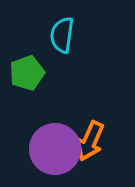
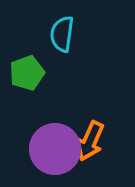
cyan semicircle: moved 1 px up
